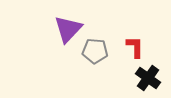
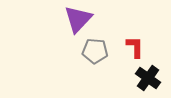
purple triangle: moved 10 px right, 10 px up
